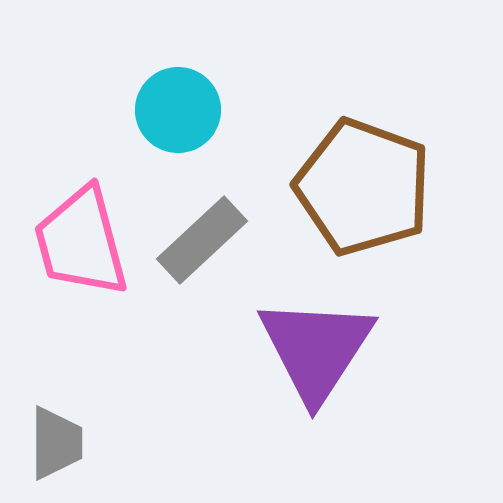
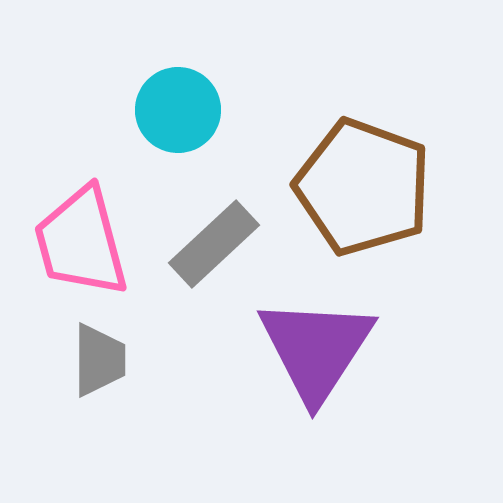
gray rectangle: moved 12 px right, 4 px down
gray trapezoid: moved 43 px right, 83 px up
